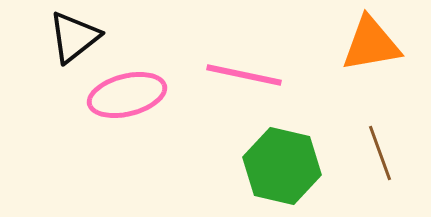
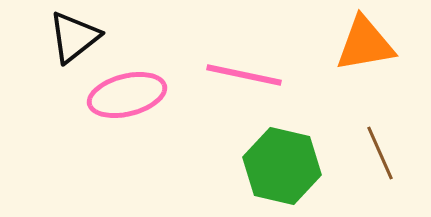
orange triangle: moved 6 px left
brown line: rotated 4 degrees counterclockwise
